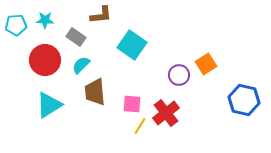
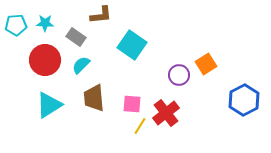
cyan star: moved 3 px down
brown trapezoid: moved 1 px left, 6 px down
blue hexagon: rotated 20 degrees clockwise
